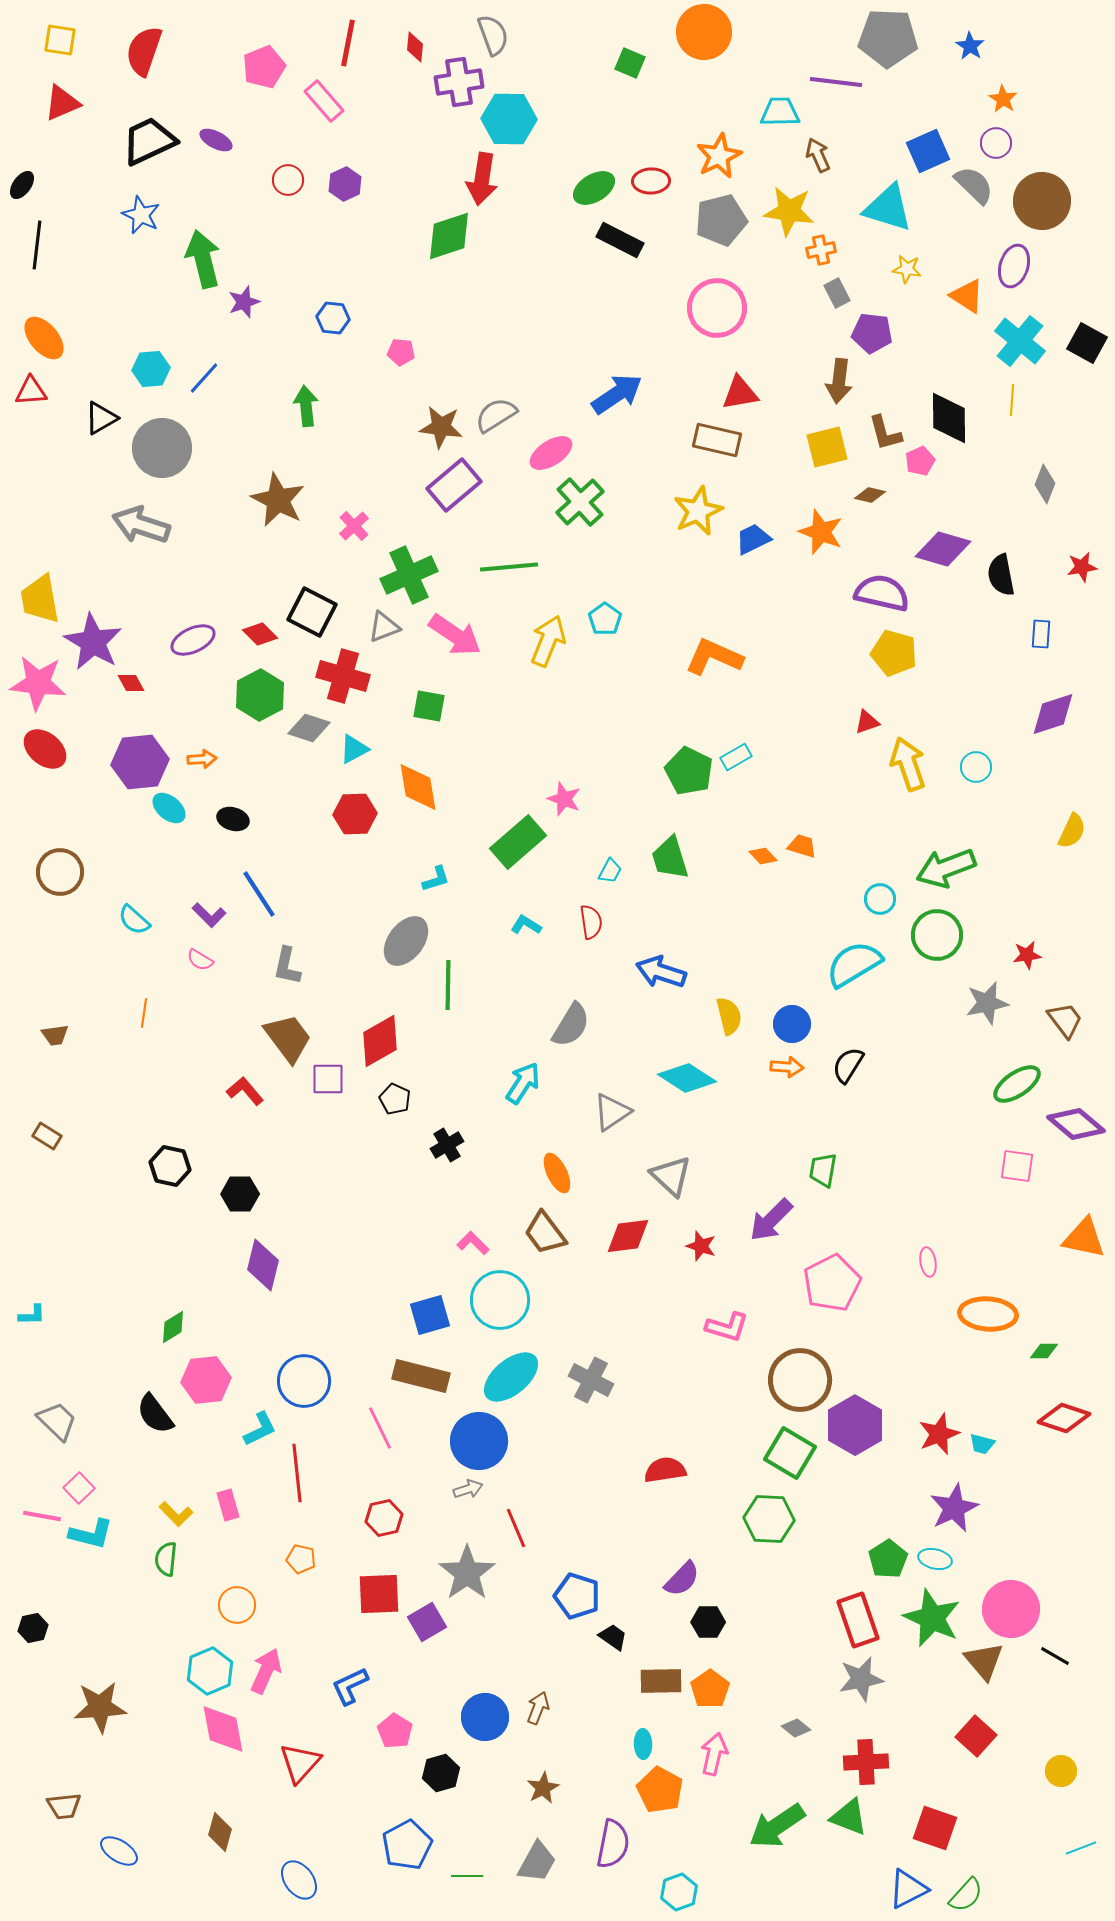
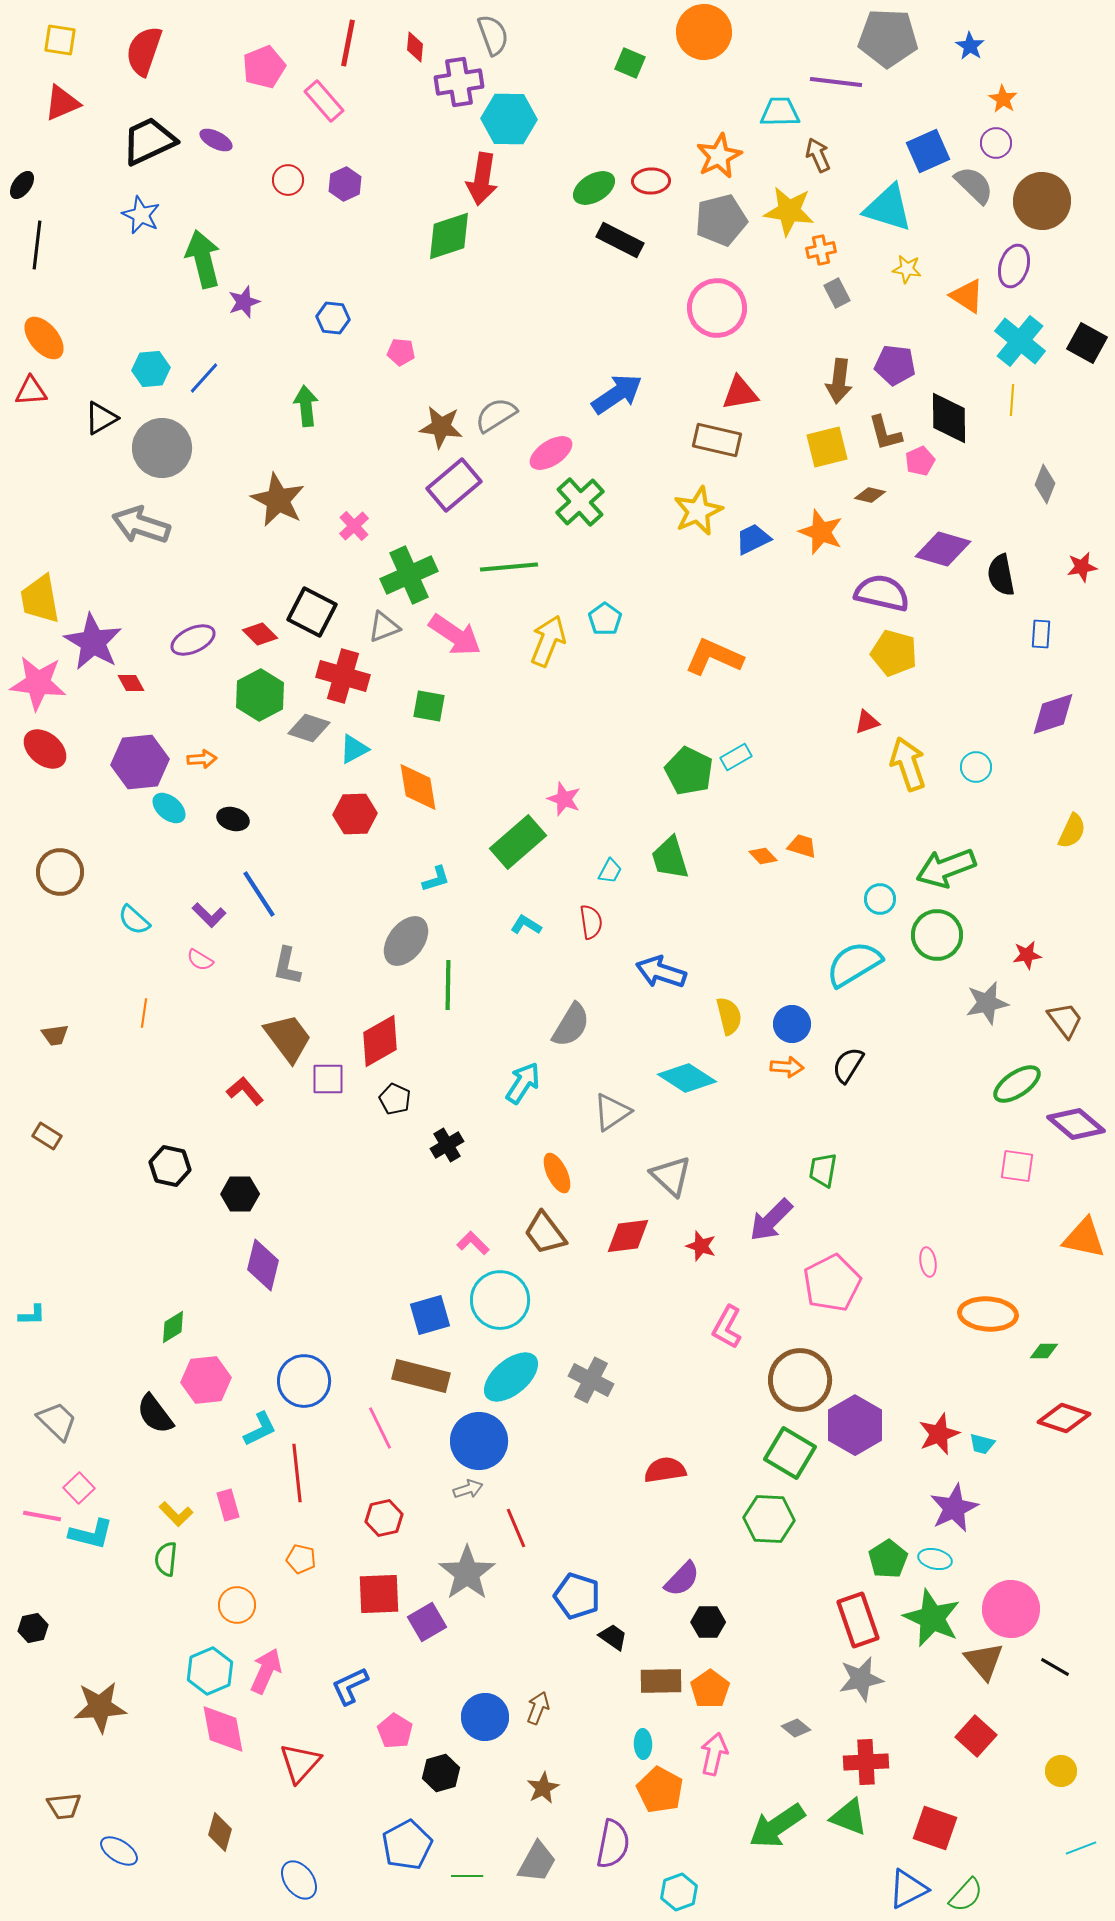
purple pentagon at (872, 333): moved 23 px right, 32 px down
pink L-shape at (727, 1327): rotated 102 degrees clockwise
black line at (1055, 1656): moved 11 px down
